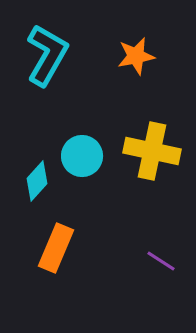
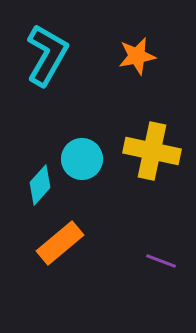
orange star: moved 1 px right
cyan circle: moved 3 px down
cyan diamond: moved 3 px right, 4 px down
orange rectangle: moved 4 px right, 5 px up; rotated 27 degrees clockwise
purple line: rotated 12 degrees counterclockwise
